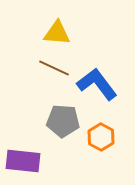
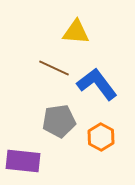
yellow triangle: moved 19 px right, 1 px up
gray pentagon: moved 4 px left; rotated 12 degrees counterclockwise
